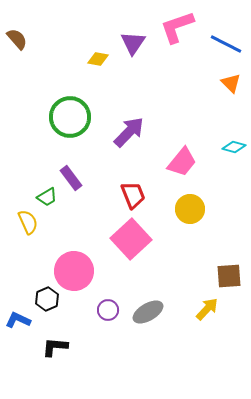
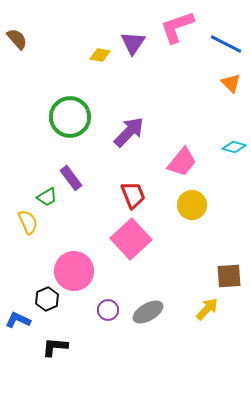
yellow diamond: moved 2 px right, 4 px up
yellow circle: moved 2 px right, 4 px up
